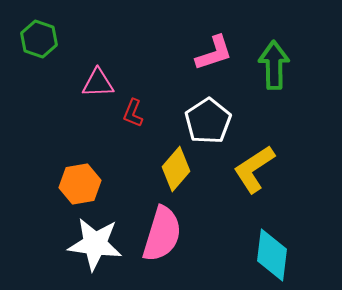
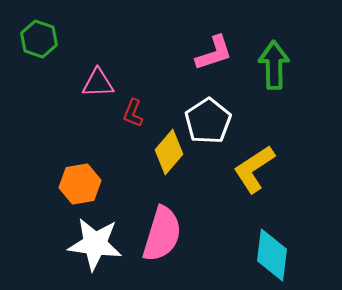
yellow diamond: moved 7 px left, 17 px up
